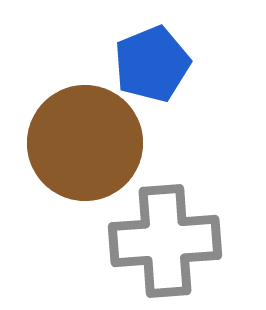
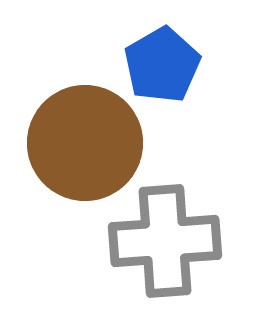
blue pentagon: moved 10 px right, 1 px down; rotated 8 degrees counterclockwise
